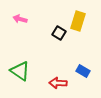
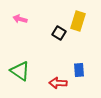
blue rectangle: moved 4 px left, 1 px up; rotated 56 degrees clockwise
